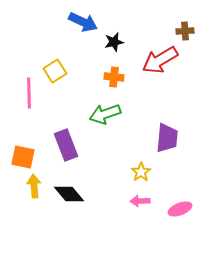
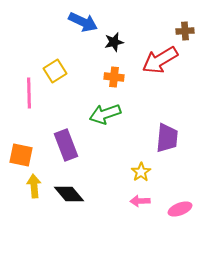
orange square: moved 2 px left, 2 px up
